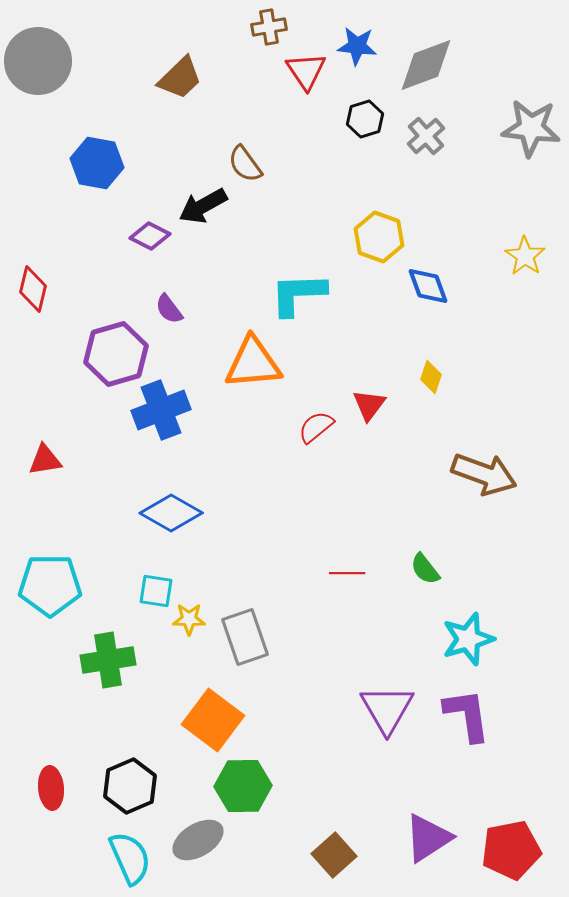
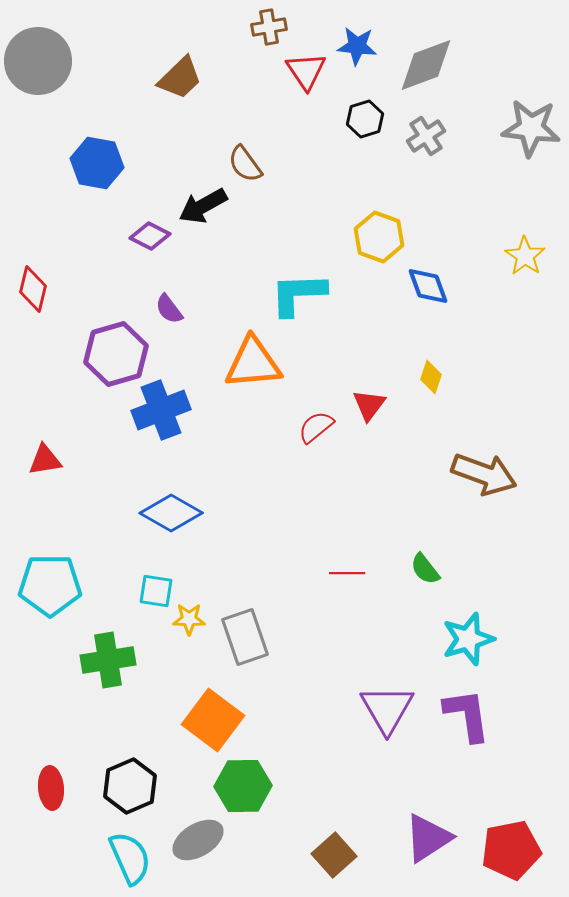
gray cross at (426, 136): rotated 9 degrees clockwise
